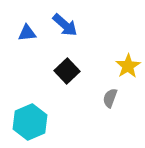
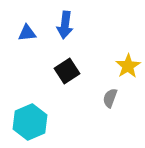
blue arrow: rotated 56 degrees clockwise
black square: rotated 10 degrees clockwise
